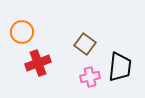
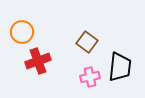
brown square: moved 2 px right, 2 px up
red cross: moved 2 px up
